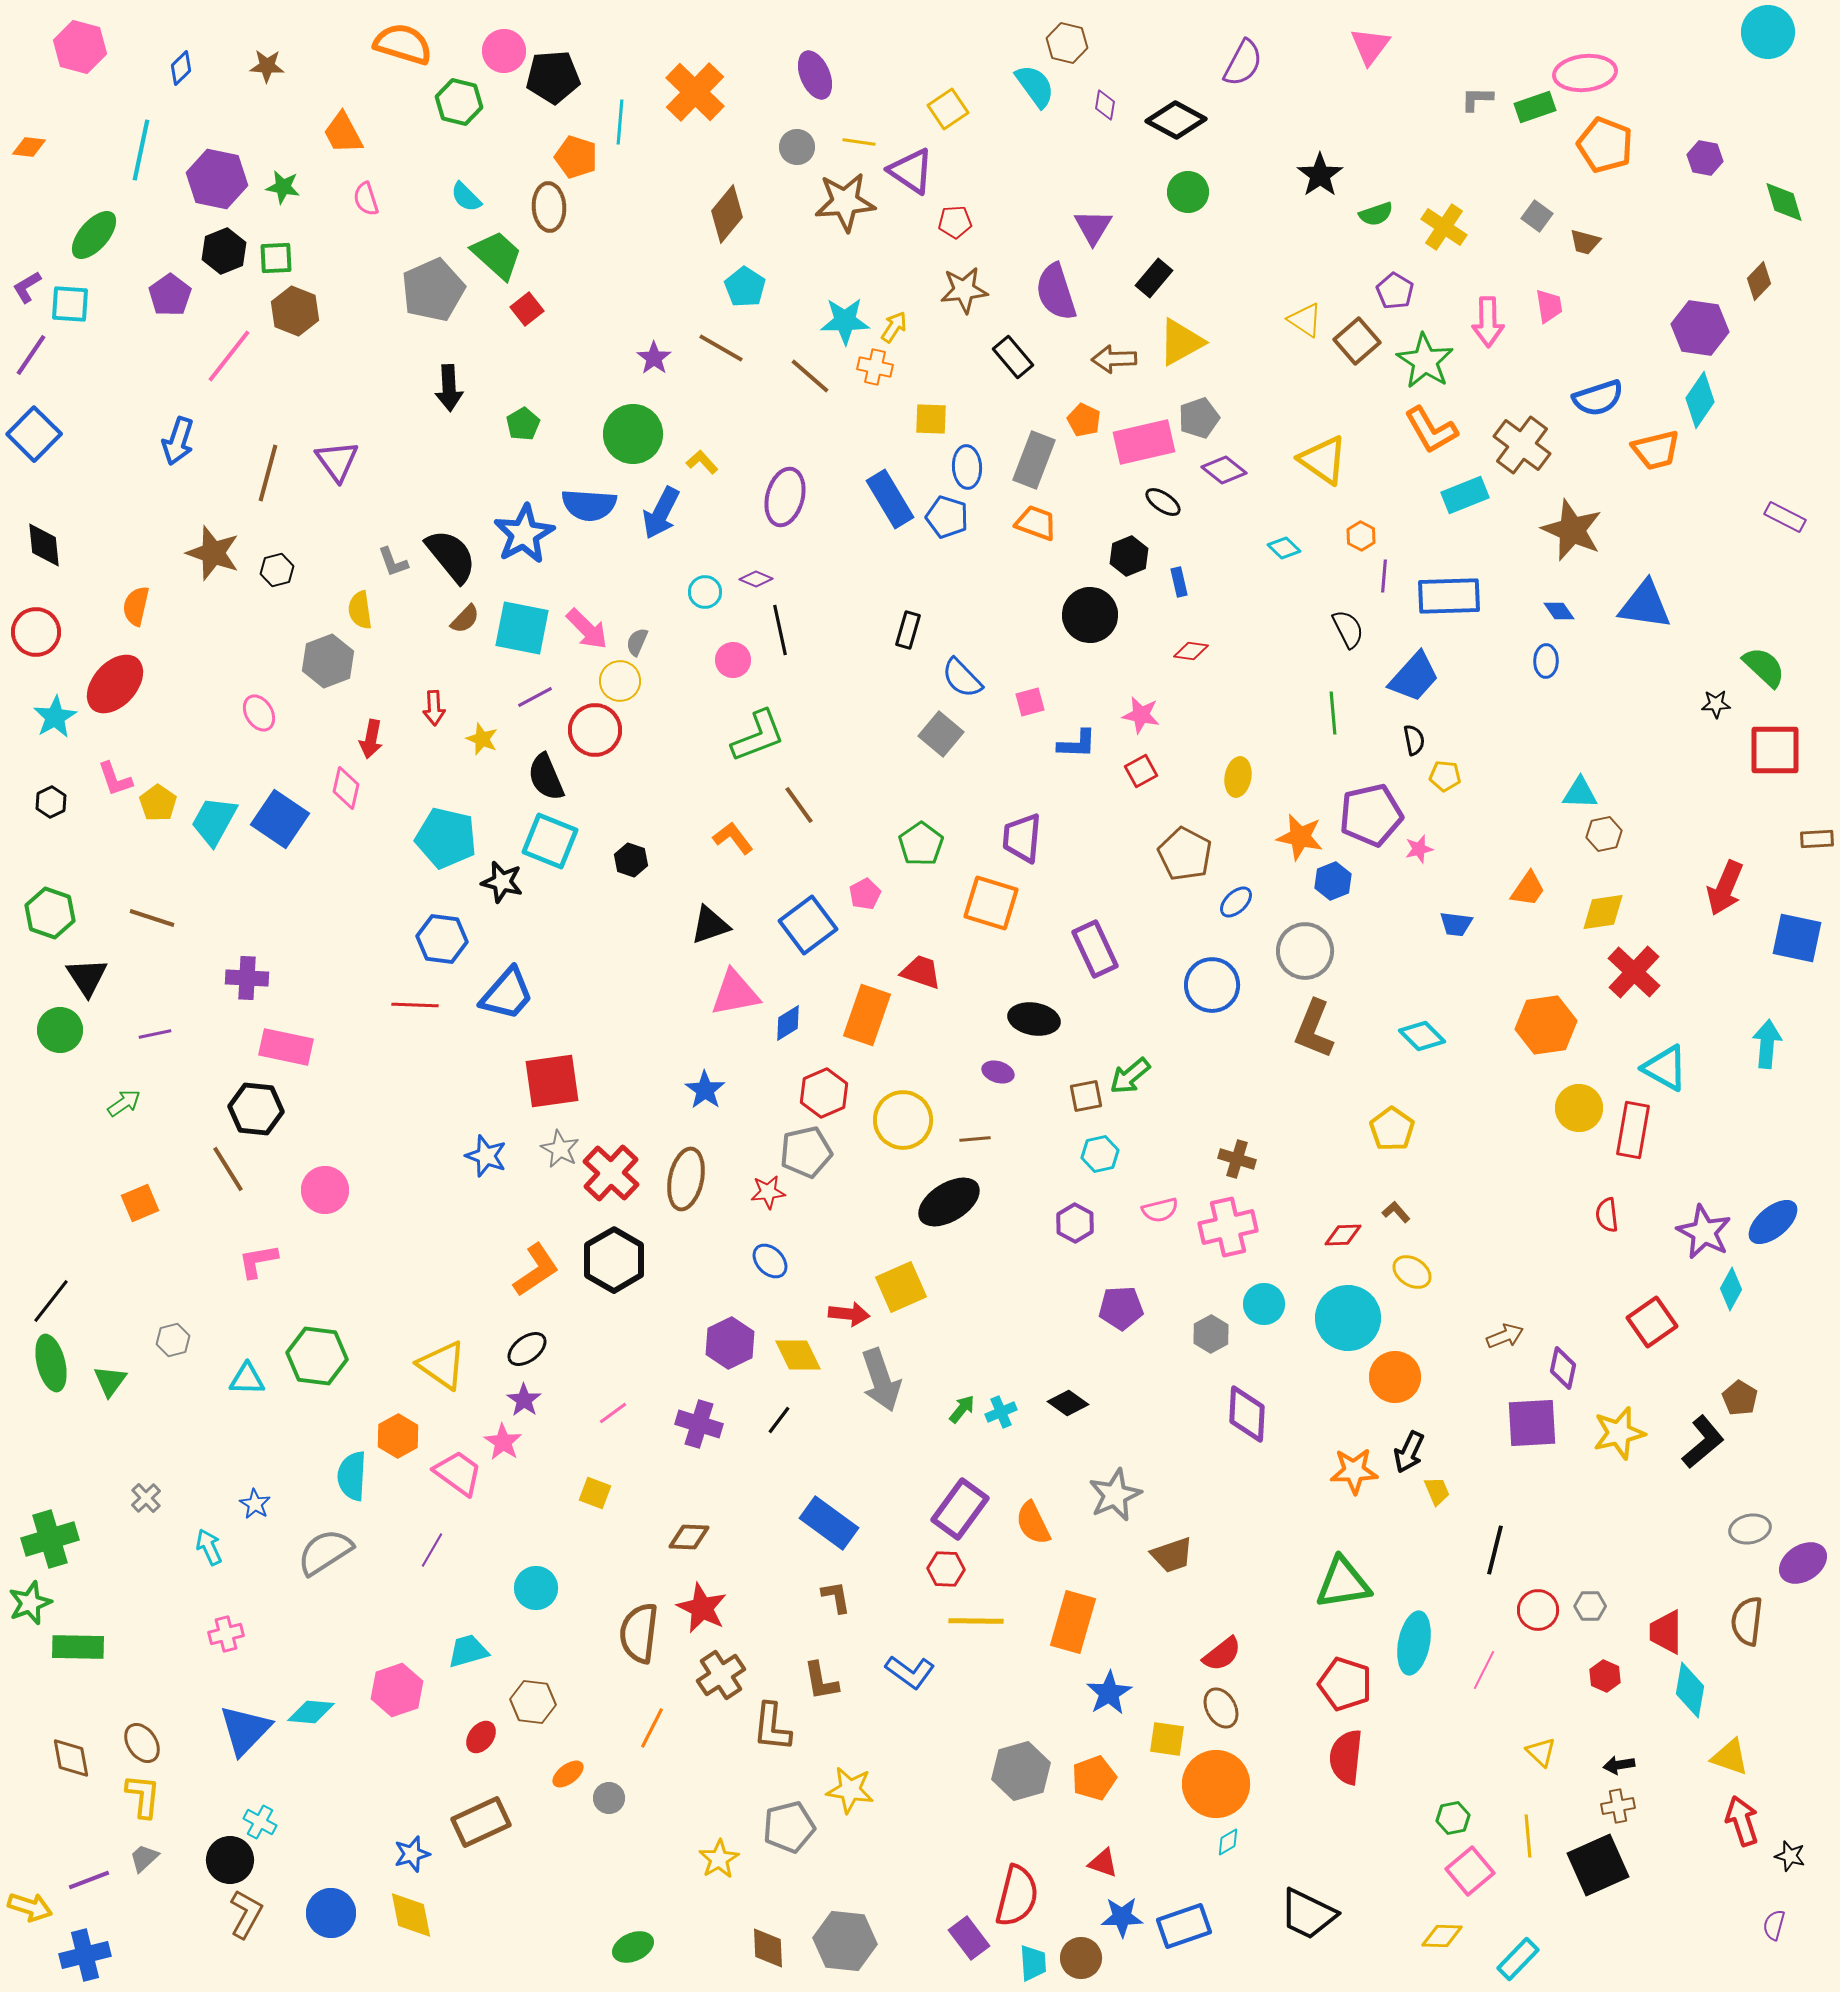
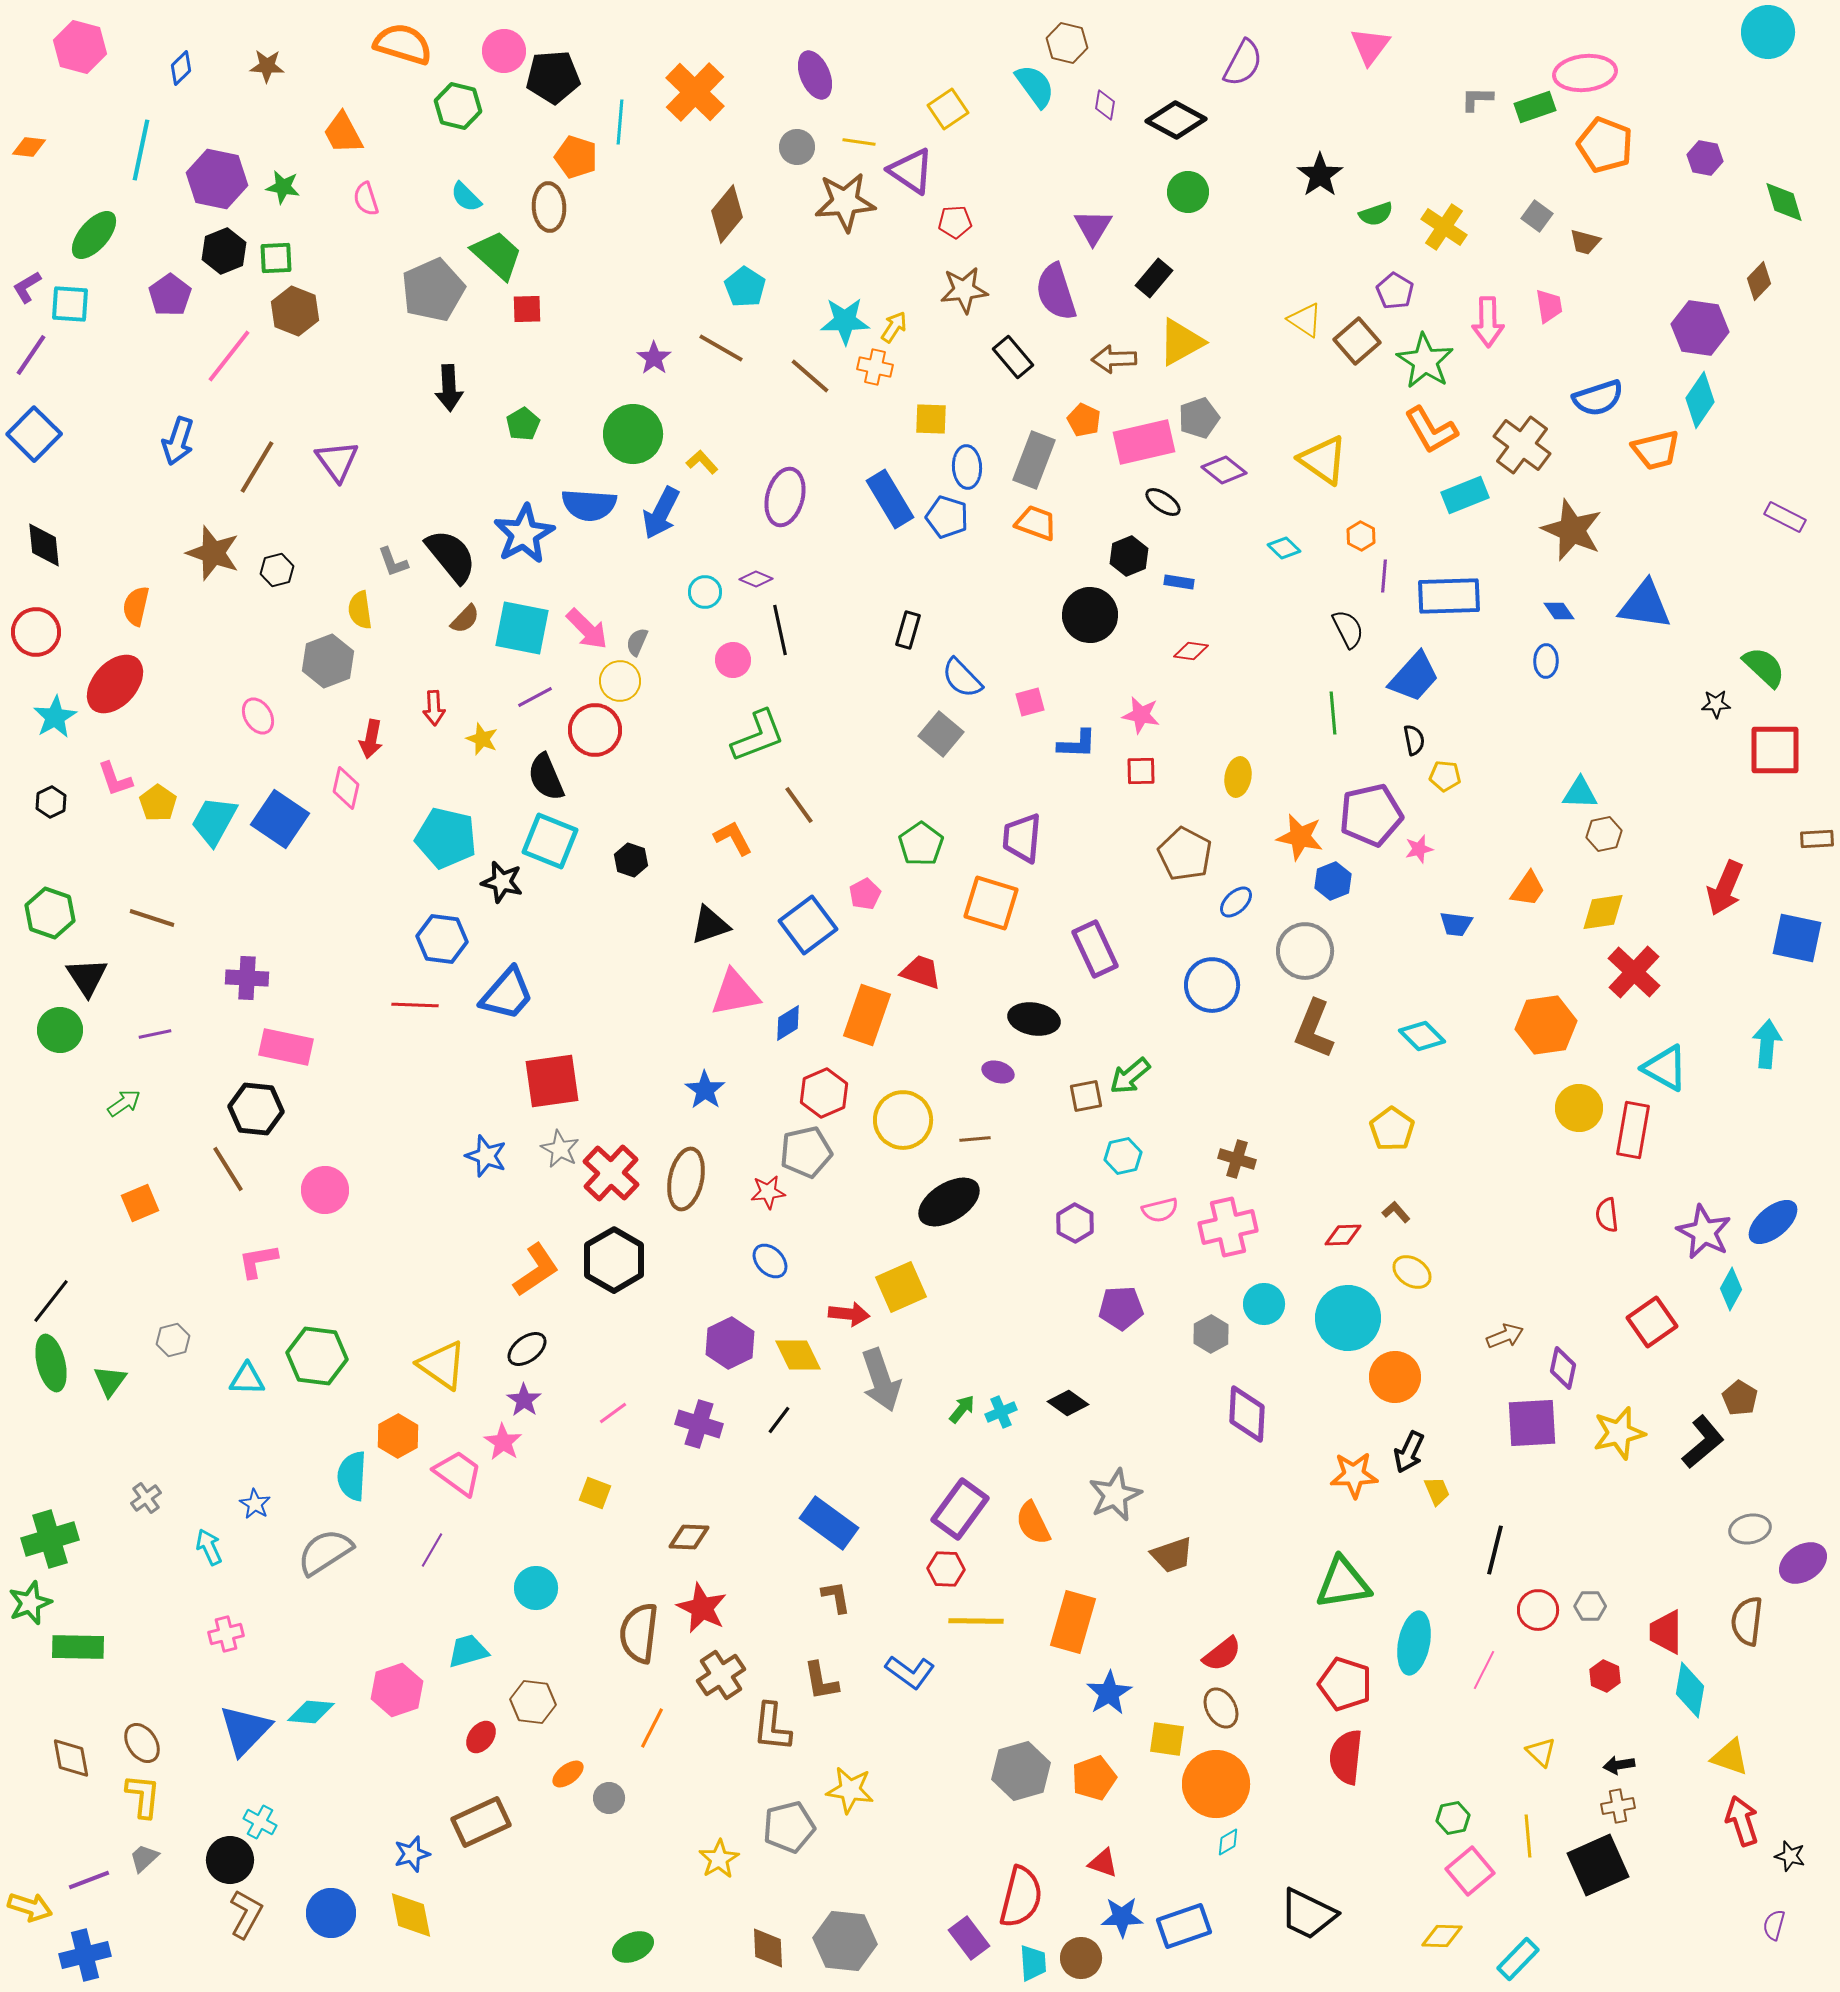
green hexagon at (459, 102): moved 1 px left, 4 px down
red square at (527, 309): rotated 36 degrees clockwise
brown line at (268, 473): moved 11 px left, 6 px up; rotated 16 degrees clockwise
blue rectangle at (1179, 582): rotated 68 degrees counterclockwise
pink ellipse at (259, 713): moved 1 px left, 3 px down
red square at (1141, 771): rotated 28 degrees clockwise
orange L-shape at (733, 838): rotated 9 degrees clockwise
cyan hexagon at (1100, 1154): moved 23 px right, 2 px down
orange star at (1354, 1471): moved 4 px down
gray cross at (146, 1498): rotated 8 degrees clockwise
red semicircle at (1017, 1896): moved 4 px right, 1 px down
